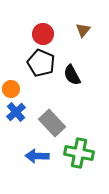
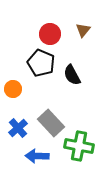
red circle: moved 7 px right
orange circle: moved 2 px right
blue cross: moved 2 px right, 16 px down
gray rectangle: moved 1 px left
green cross: moved 7 px up
